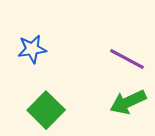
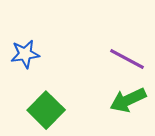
blue star: moved 7 px left, 5 px down
green arrow: moved 2 px up
